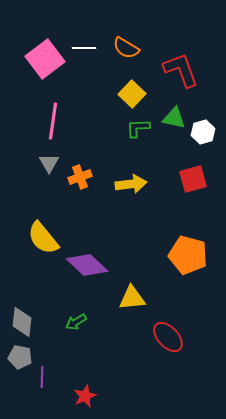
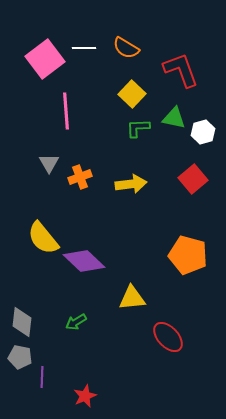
pink line: moved 13 px right, 10 px up; rotated 12 degrees counterclockwise
red square: rotated 24 degrees counterclockwise
purple diamond: moved 3 px left, 4 px up
